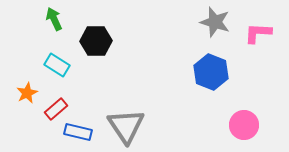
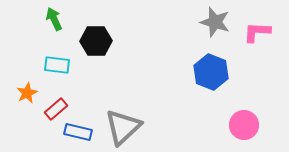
pink L-shape: moved 1 px left, 1 px up
cyan rectangle: rotated 25 degrees counterclockwise
gray triangle: moved 3 px left, 1 px down; rotated 21 degrees clockwise
